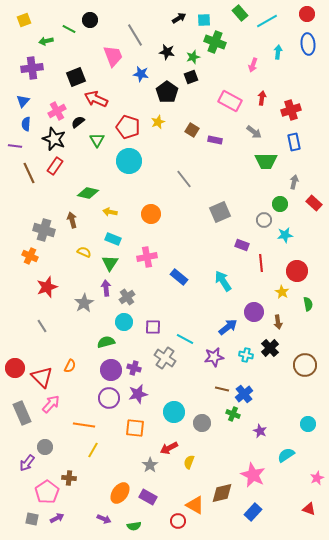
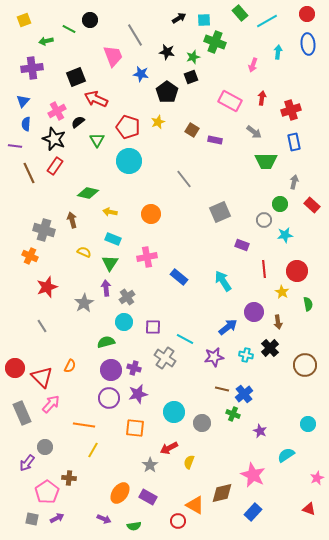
red rectangle at (314, 203): moved 2 px left, 2 px down
red line at (261, 263): moved 3 px right, 6 px down
